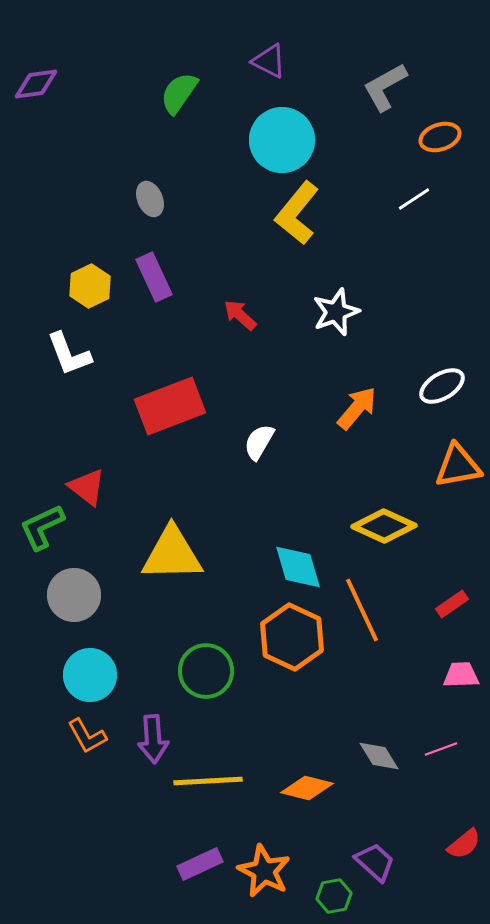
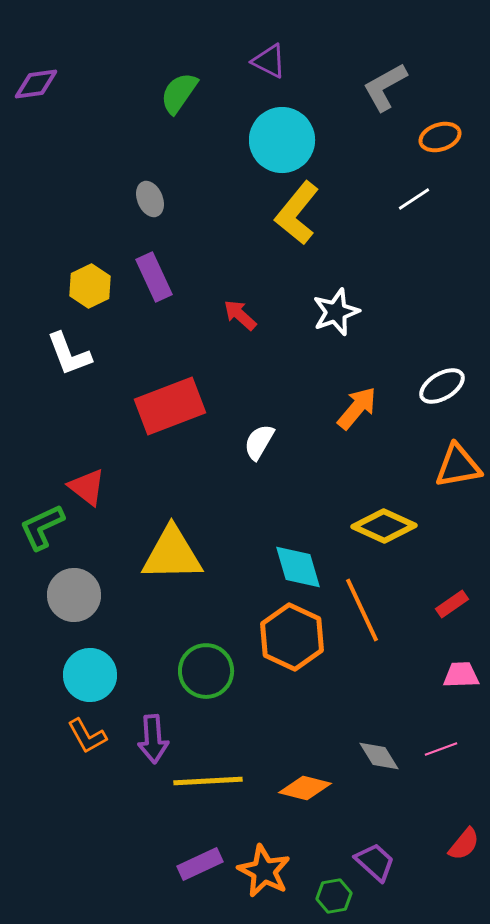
orange diamond at (307, 788): moved 2 px left
red semicircle at (464, 844): rotated 12 degrees counterclockwise
